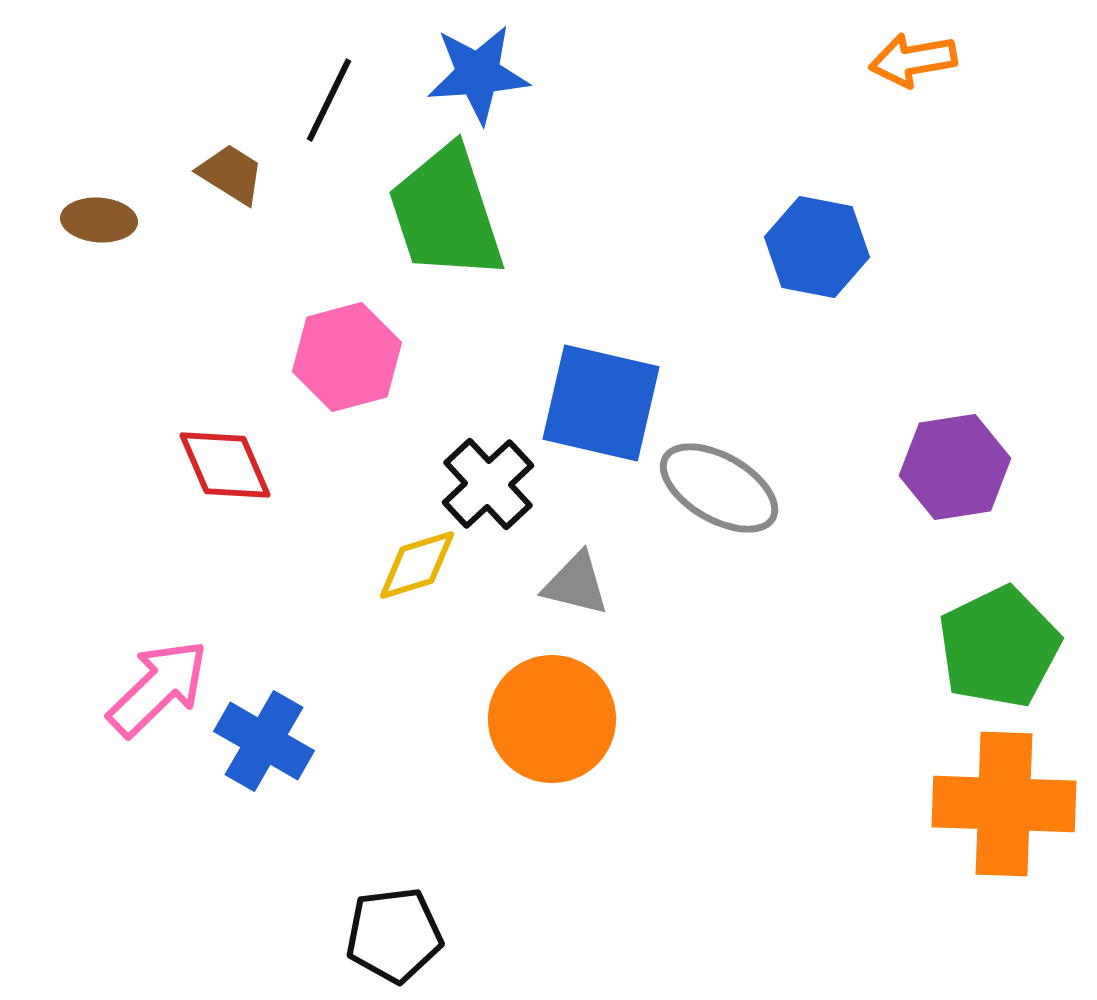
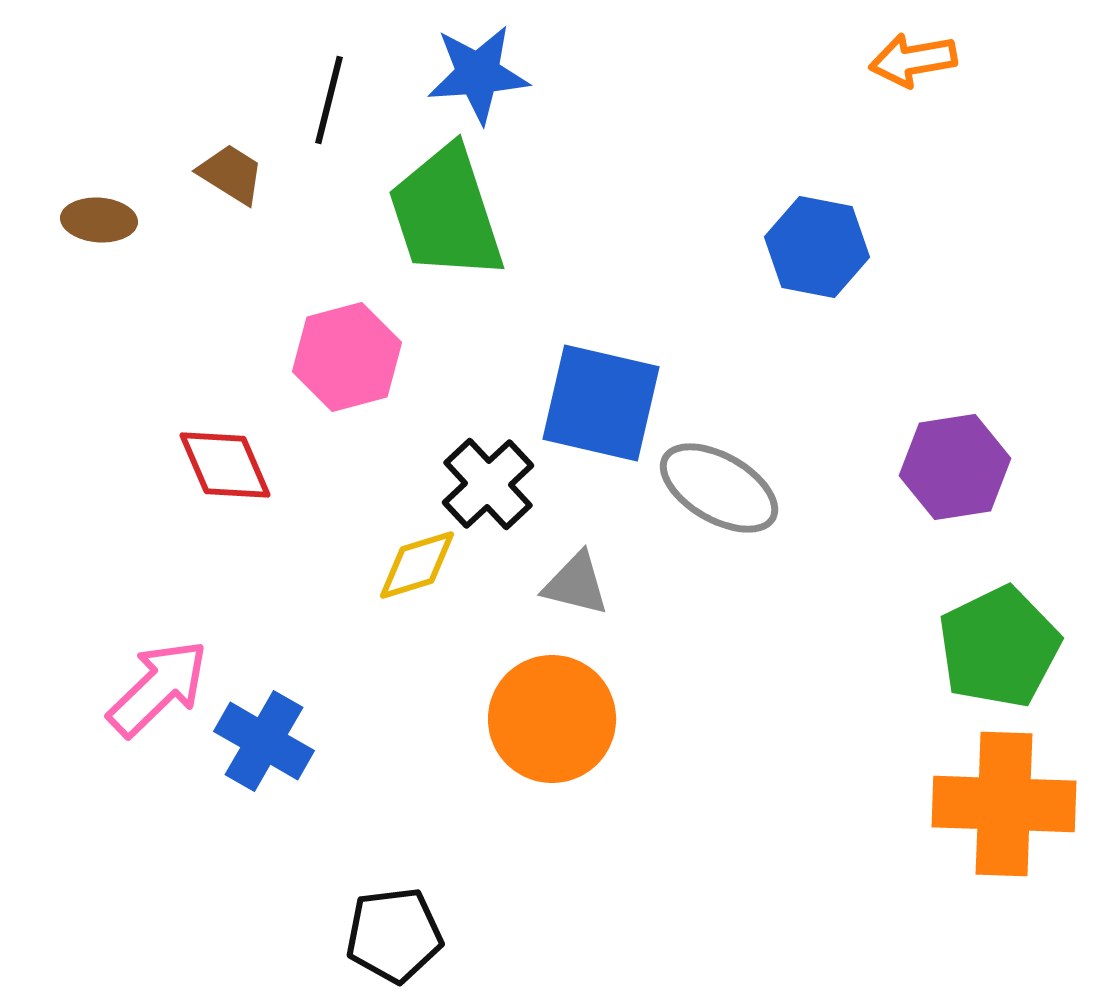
black line: rotated 12 degrees counterclockwise
